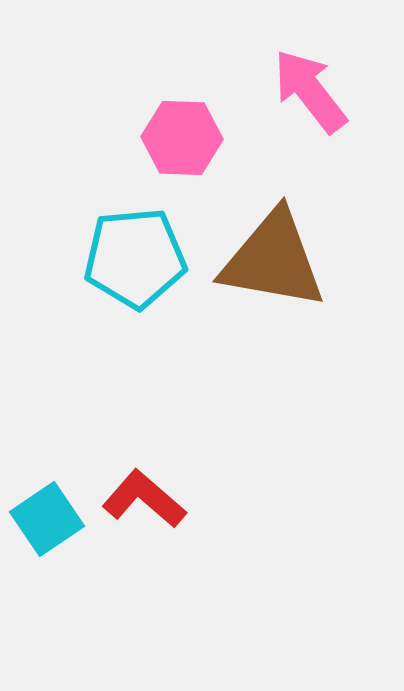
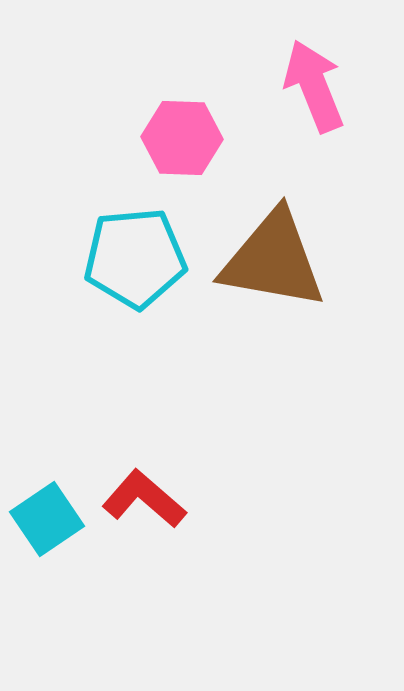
pink arrow: moved 4 px right, 5 px up; rotated 16 degrees clockwise
